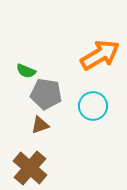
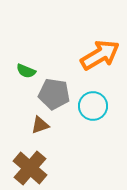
gray pentagon: moved 8 px right
